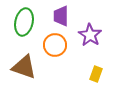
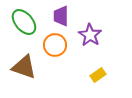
green ellipse: rotated 52 degrees counterclockwise
yellow rectangle: moved 2 px right, 1 px down; rotated 35 degrees clockwise
